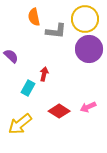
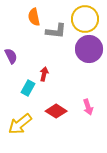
purple semicircle: rotated 21 degrees clockwise
pink arrow: rotated 84 degrees counterclockwise
red diamond: moved 3 px left
